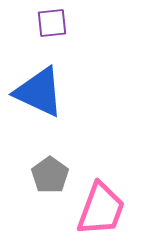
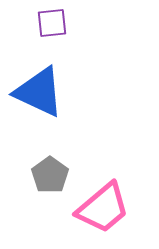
pink trapezoid: moved 2 px right, 1 px up; rotated 30 degrees clockwise
